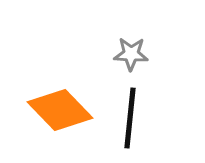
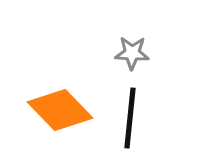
gray star: moved 1 px right, 1 px up
